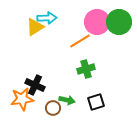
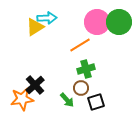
orange line: moved 4 px down
black cross: rotated 24 degrees clockwise
green arrow: rotated 35 degrees clockwise
brown circle: moved 28 px right, 20 px up
